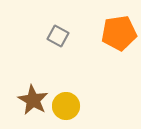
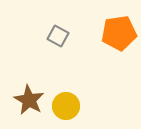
brown star: moved 4 px left
